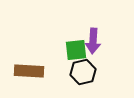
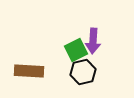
green square: rotated 20 degrees counterclockwise
